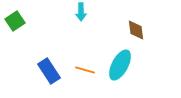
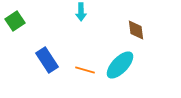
cyan ellipse: rotated 16 degrees clockwise
blue rectangle: moved 2 px left, 11 px up
